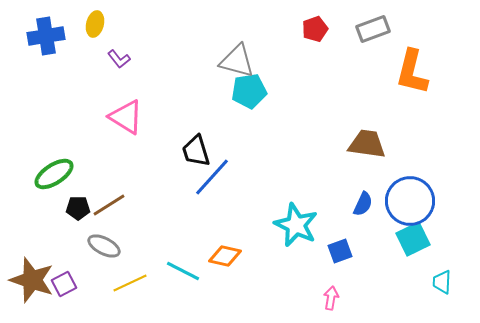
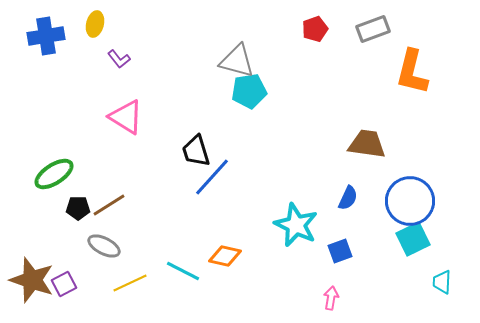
blue semicircle: moved 15 px left, 6 px up
